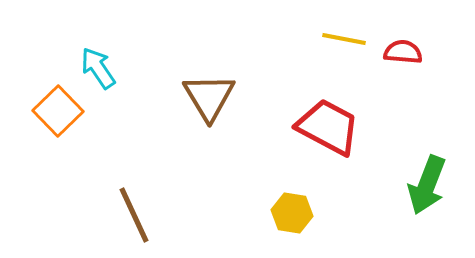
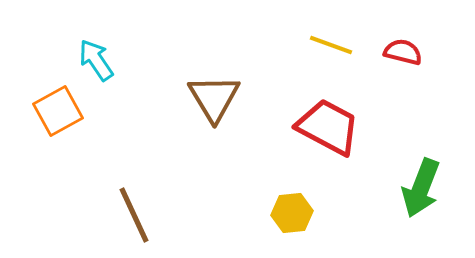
yellow line: moved 13 px left, 6 px down; rotated 9 degrees clockwise
red semicircle: rotated 9 degrees clockwise
cyan arrow: moved 2 px left, 8 px up
brown triangle: moved 5 px right, 1 px down
orange square: rotated 15 degrees clockwise
green arrow: moved 6 px left, 3 px down
yellow hexagon: rotated 15 degrees counterclockwise
